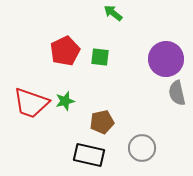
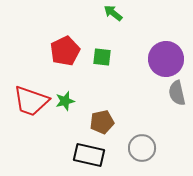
green square: moved 2 px right
red trapezoid: moved 2 px up
